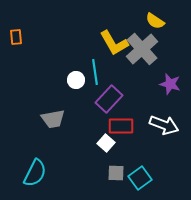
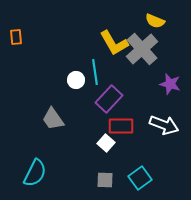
yellow semicircle: rotated 12 degrees counterclockwise
gray trapezoid: rotated 65 degrees clockwise
gray square: moved 11 px left, 7 px down
